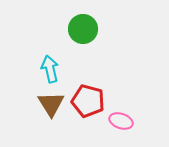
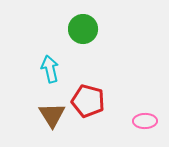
brown triangle: moved 1 px right, 11 px down
pink ellipse: moved 24 px right; rotated 20 degrees counterclockwise
